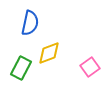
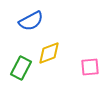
blue semicircle: moved 1 px right, 2 px up; rotated 50 degrees clockwise
pink square: rotated 30 degrees clockwise
